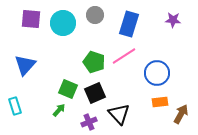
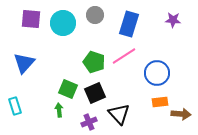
blue triangle: moved 1 px left, 2 px up
green arrow: rotated 48 degrees counterclockwise
brown arrow: rotated 66 degrees clockwise
